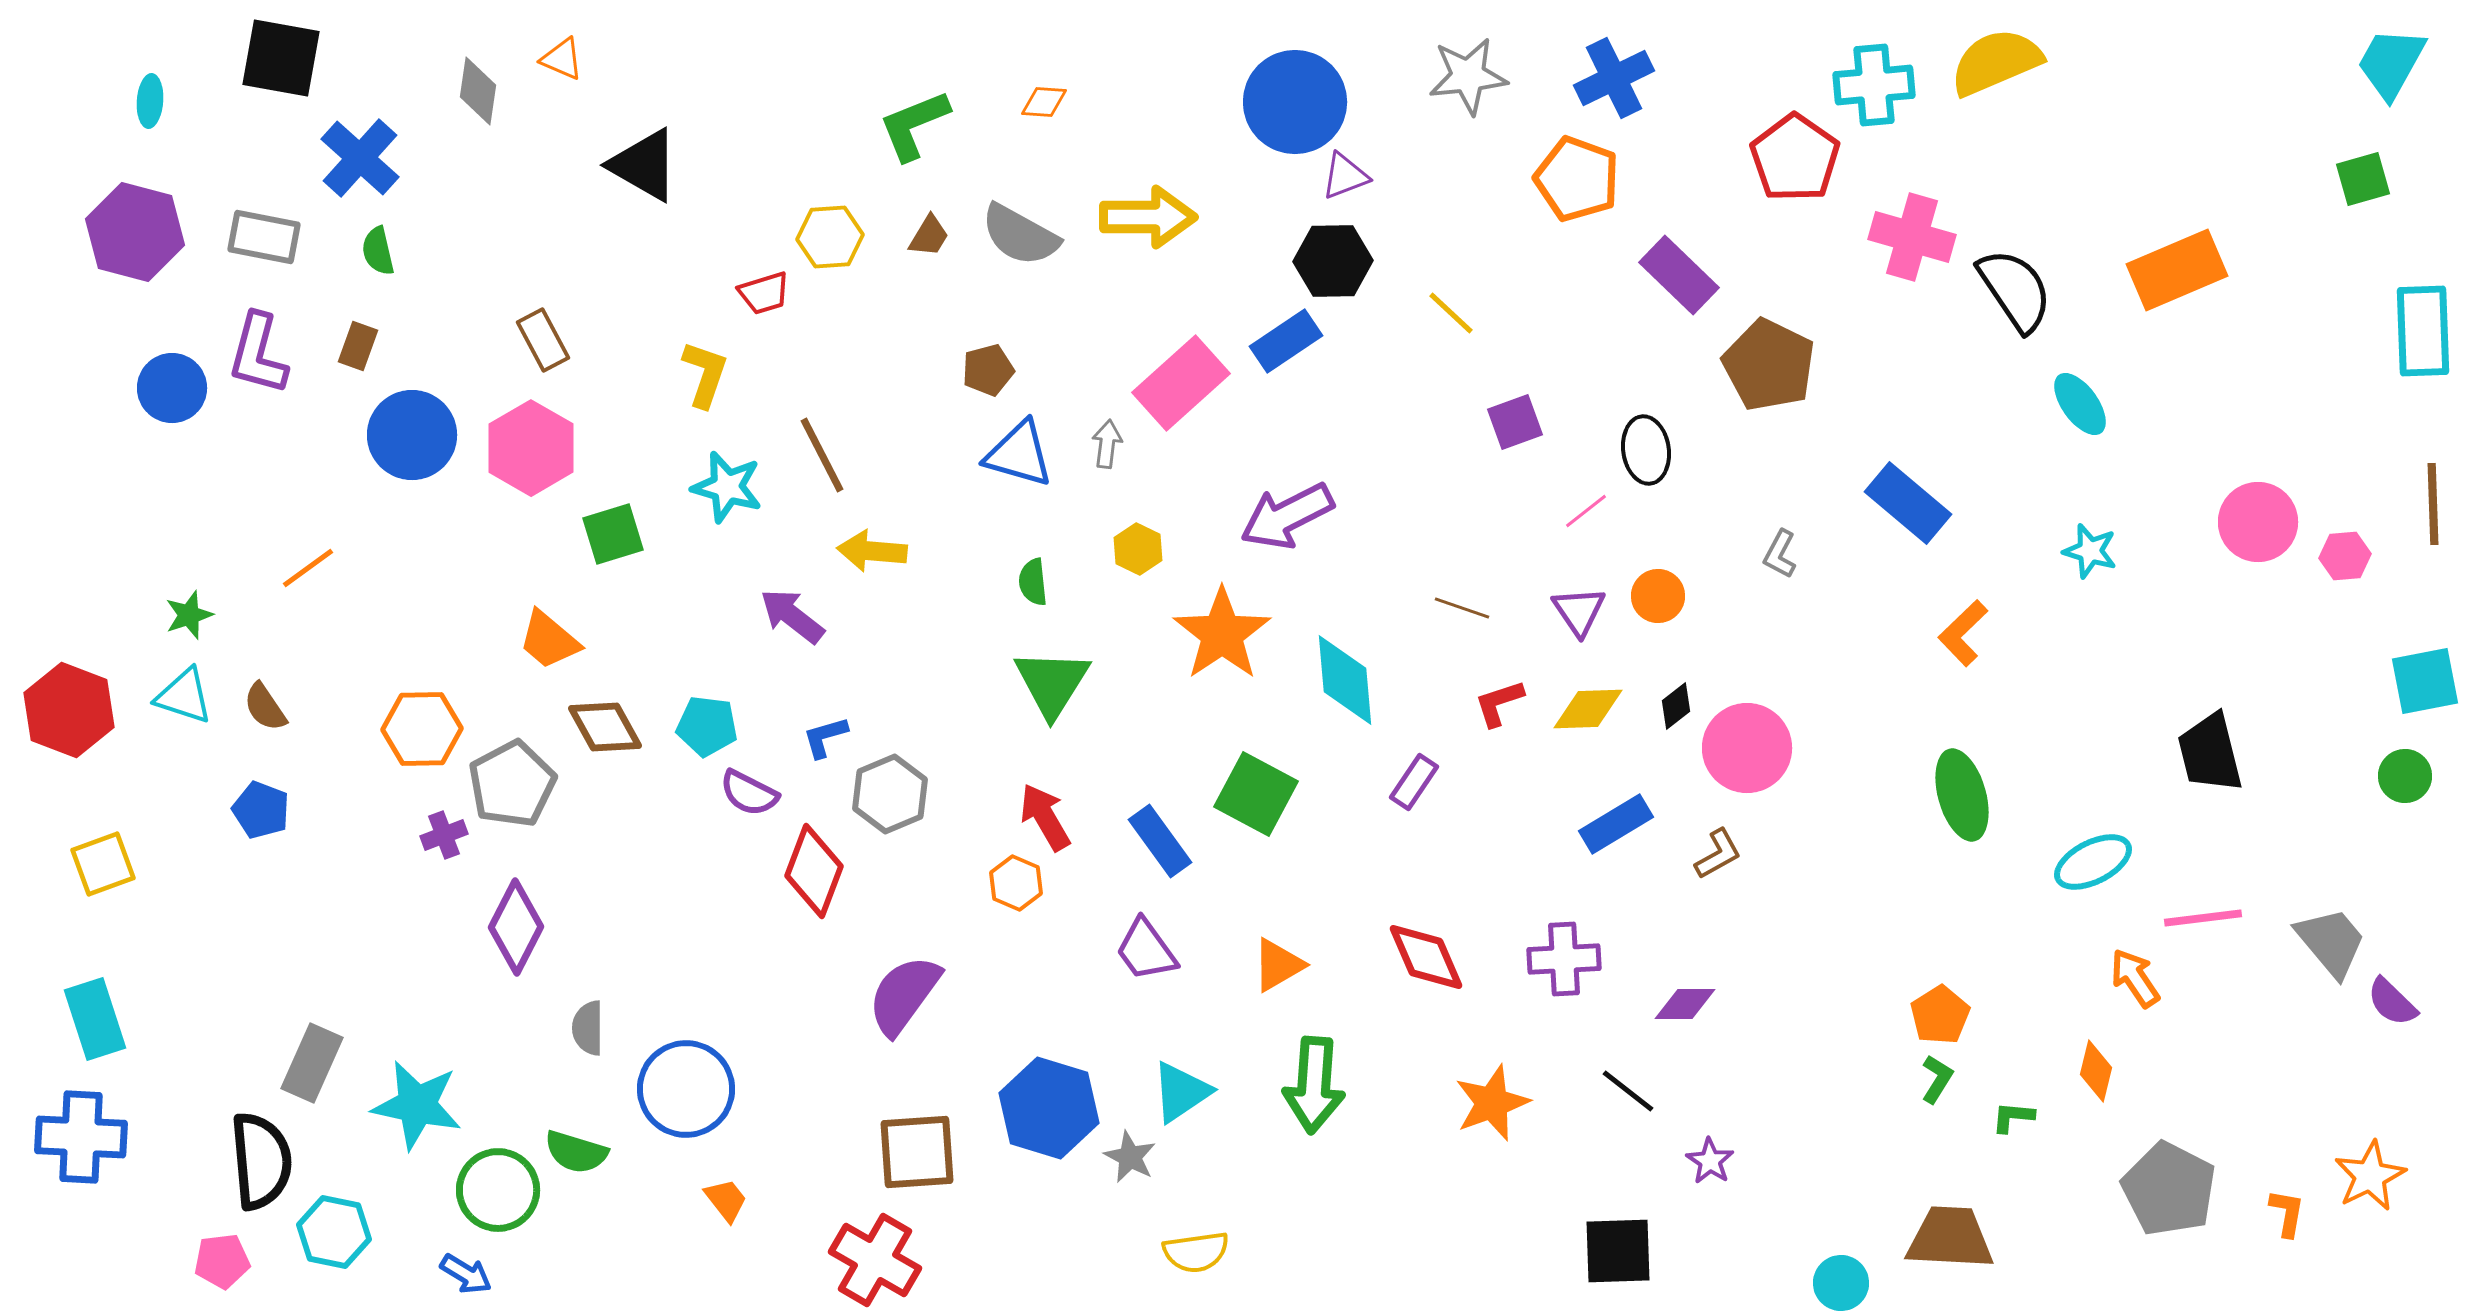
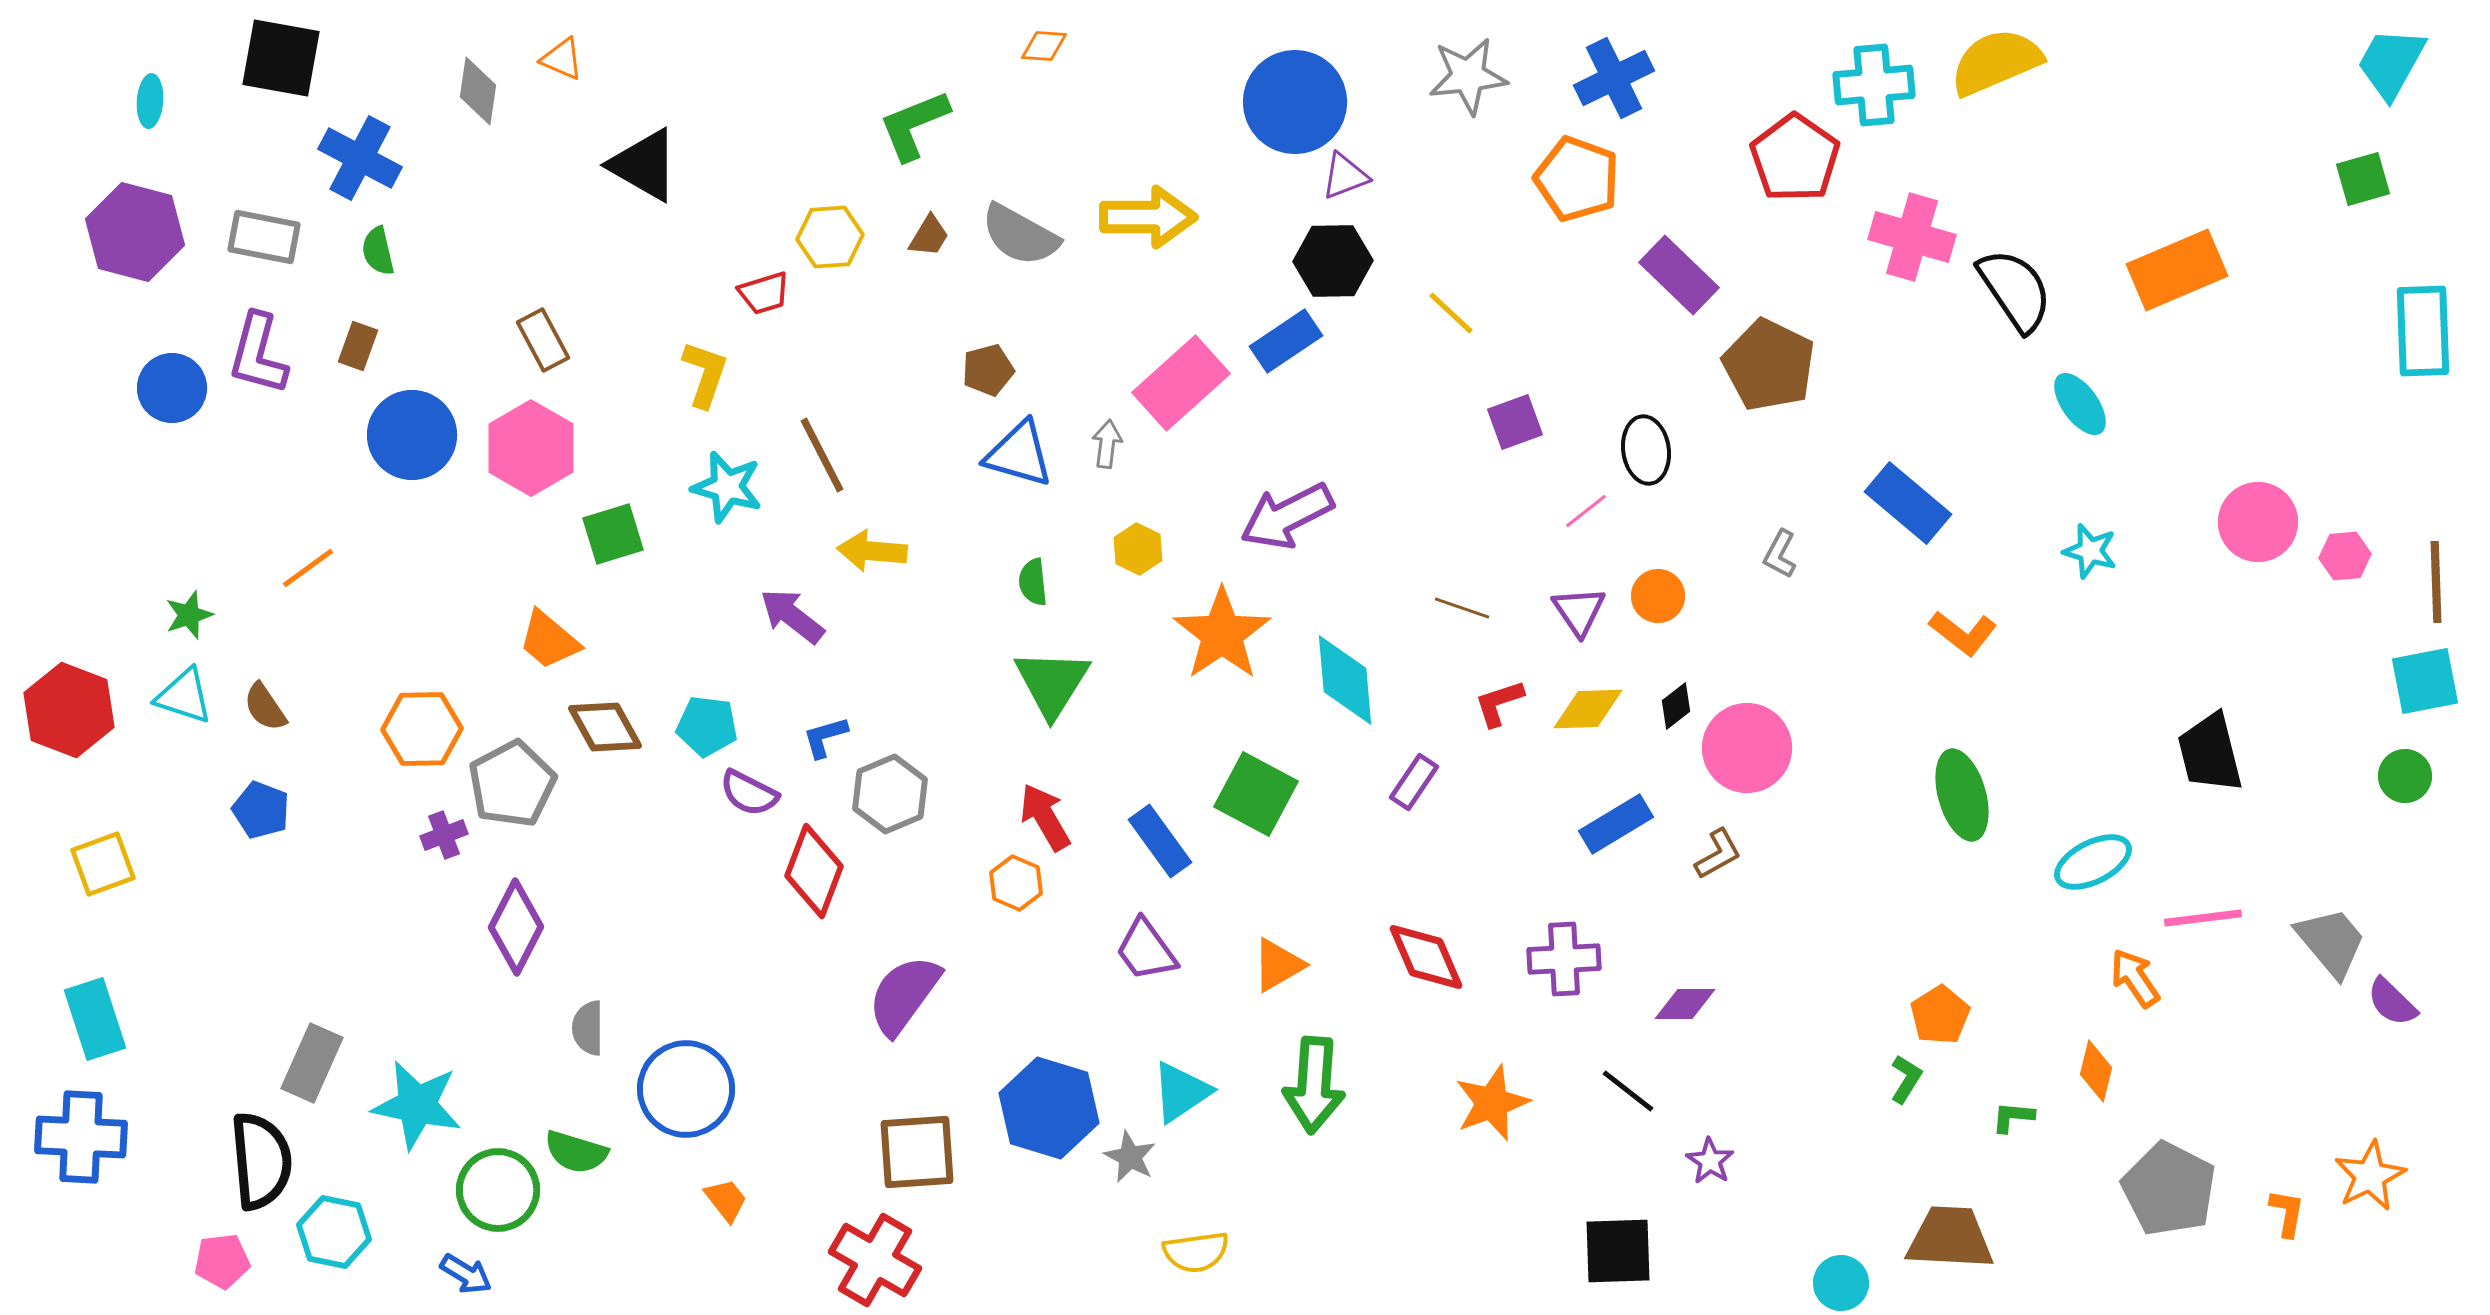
orange diamond at (1044, 102): moved 56 px up
blue cross at (360, 158): rotated 14 degrees counterclockwise
brown line at (2433, 504): moved 3 px right, 78 px down
orange L-shape at (1963, 633): rotated 98 degrees counterclockwise
green L-shape at (1937, 1079): moved 31 px left
